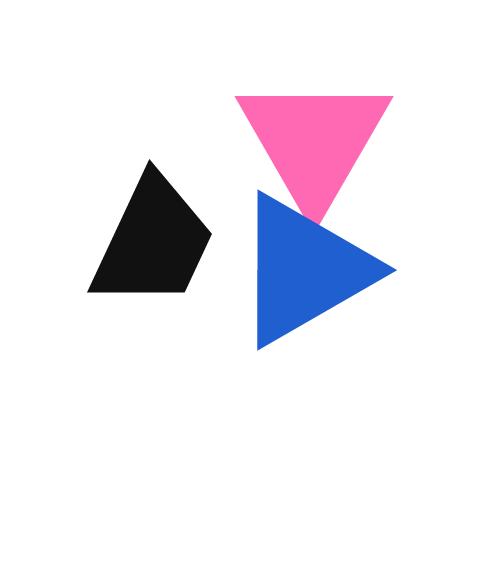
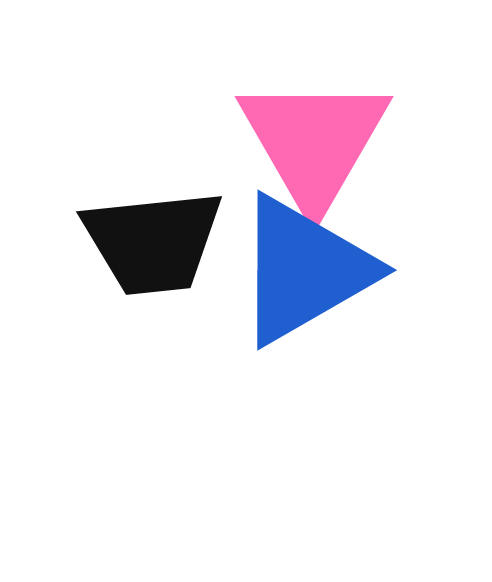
black trapezoid: rotated 59 degrees clockwise
